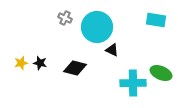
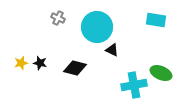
gray cross: moved 7 px left
cyan cross: moved 1 px right, 2 px down; rotated 10 degrees counterclockwise
